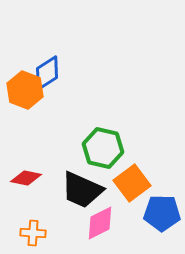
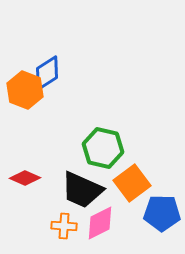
red diamond: moved 1 px left; rotated 12 degrees clockwise
orange cross: moved 31 px right, 7 px up
